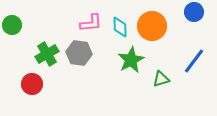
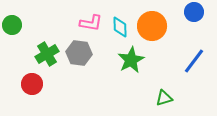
pink L-shape: rotated 15 degrees clockwise
green triangle: moved 3 px right, 19 px down
